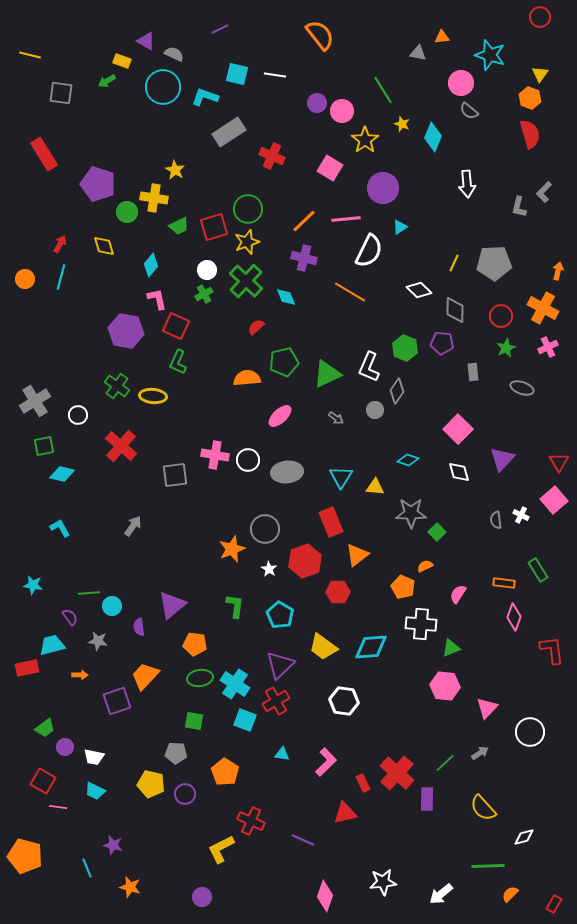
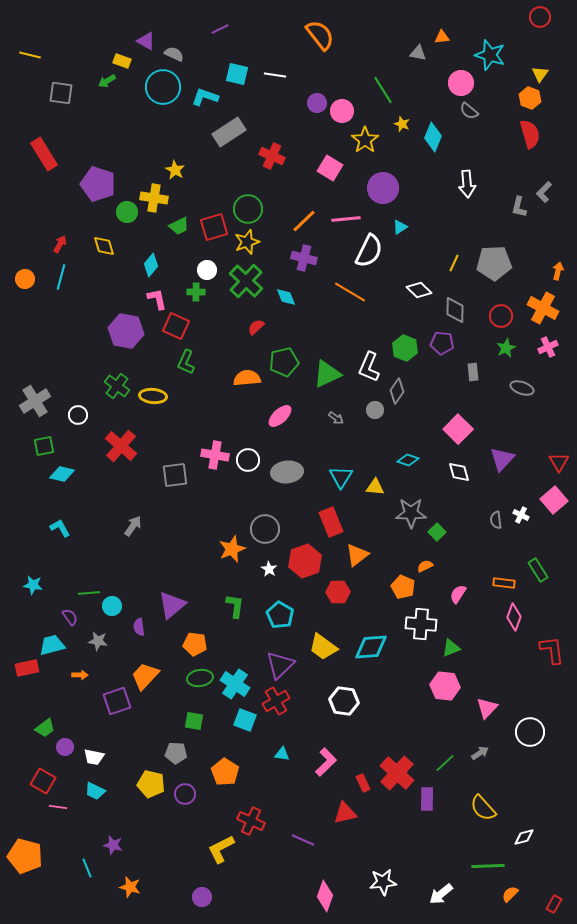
green cross at (204, 294): moved 8 px left, 2 px up; rotated 30 degrees clockwise
green L-shape at (178, 362): moved 8 px right
